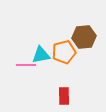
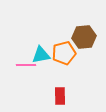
orange pentagon: moved 1 px down
red rectangle: moved 4 px left
